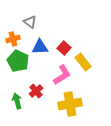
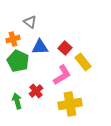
red square: moved 1 px right
